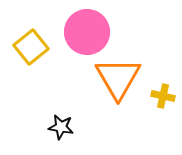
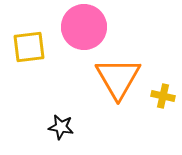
pink circle: moved 3 px left, 5 px up
yellow square: moved 2 px left; rotated 32 degrees clockwise
